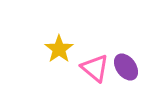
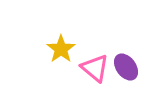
yellow star: moved 2 px right
